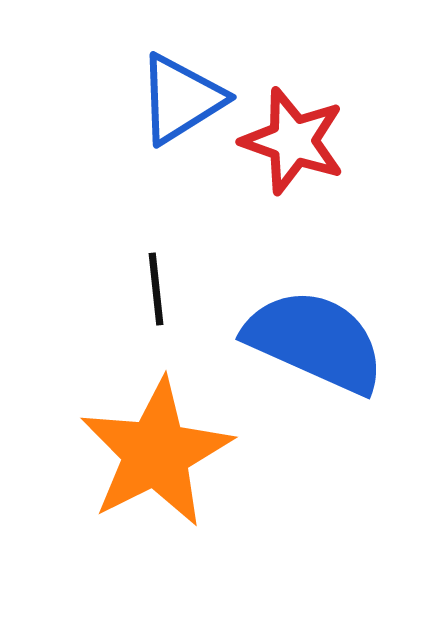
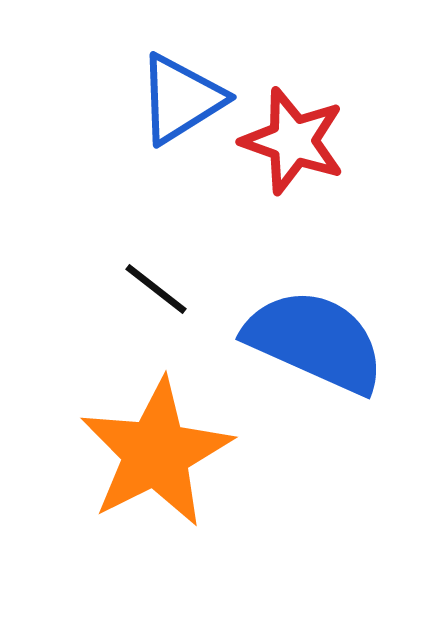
black line: rotated 46 degrees counterclockwise
